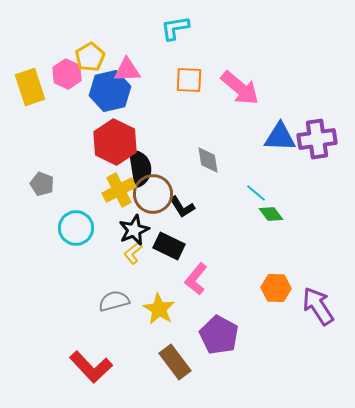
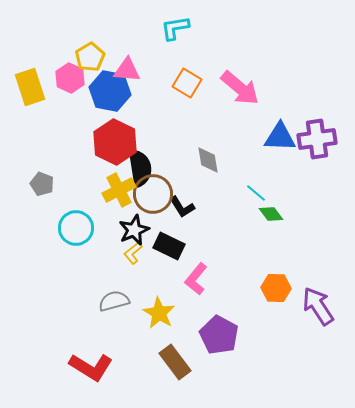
pink triangle: rotated 8 degrees clockwise
pink hexagon: moved 3 px right, 4 px down
orange square: moved 2 px left, 3 px down; rotated 28 degrees clockwise
blue hexagon: rotated 24 degrees clockwise
yellow star: moved 4 px down
red L-shape: rotated 15 degrees counterclockwise
